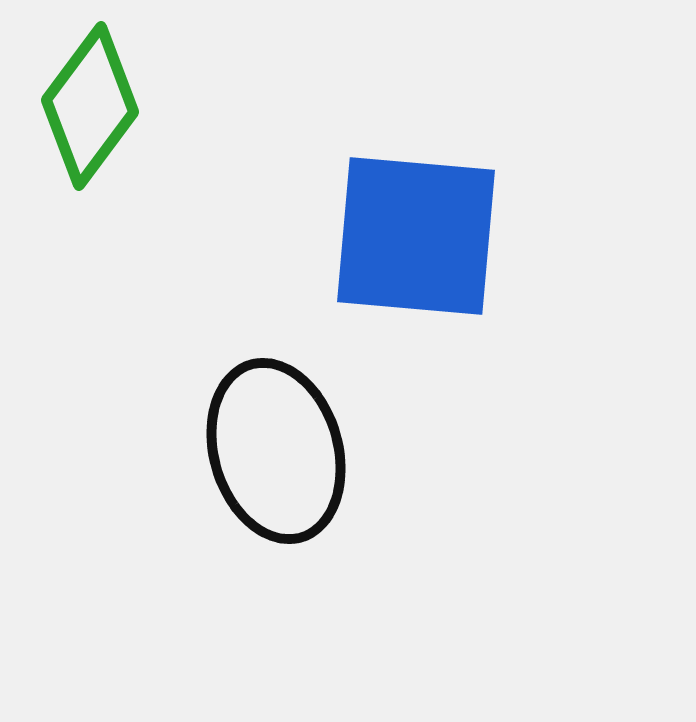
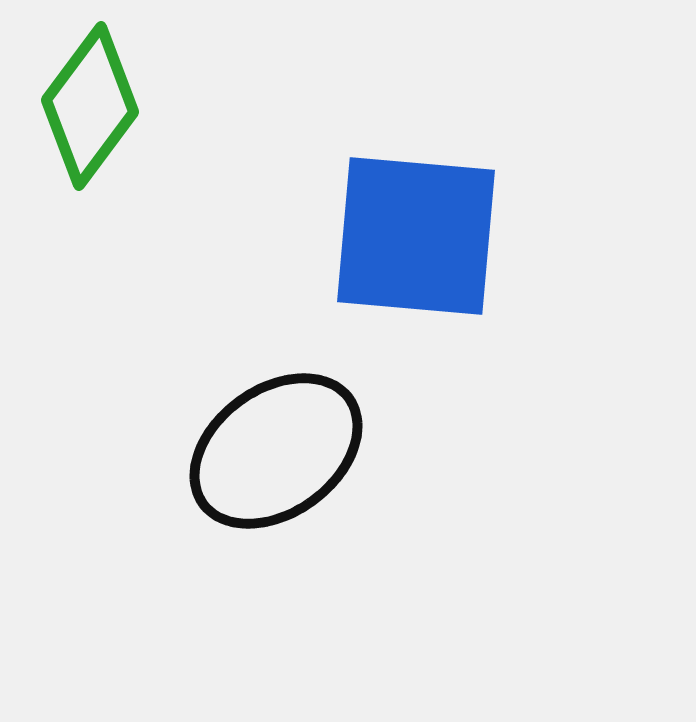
black ellipse: rotated 70 degrees clockwise
